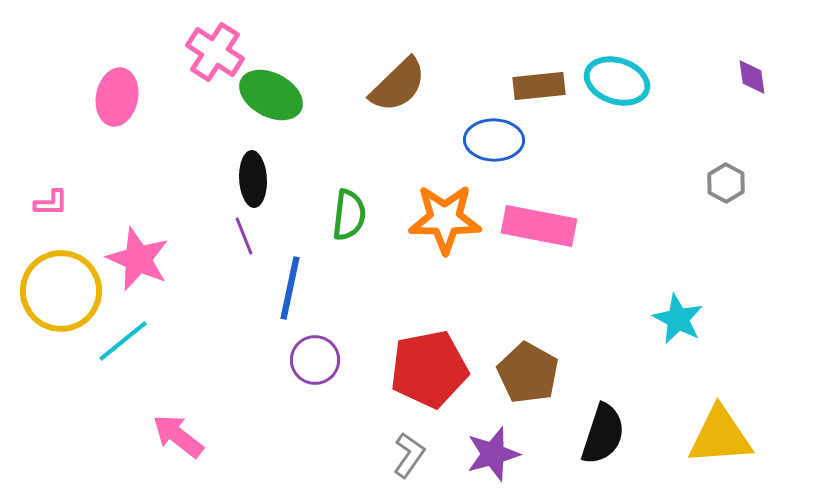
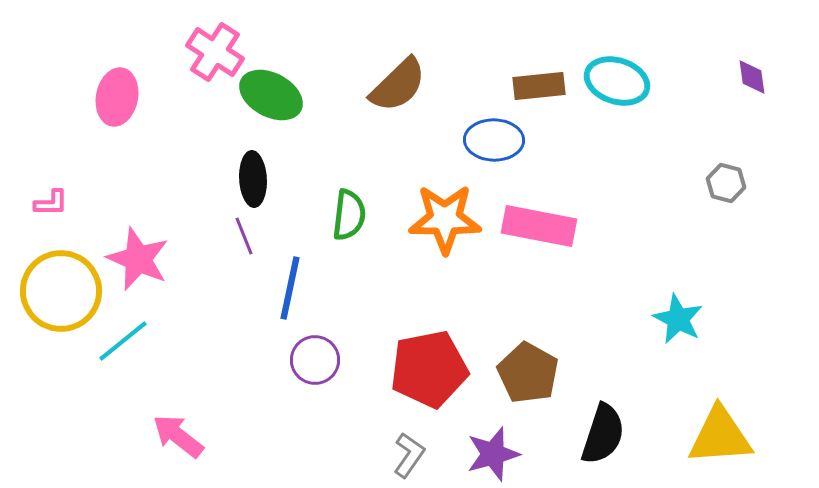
gray hexagon: rotated 15 degrees counterclockwise
